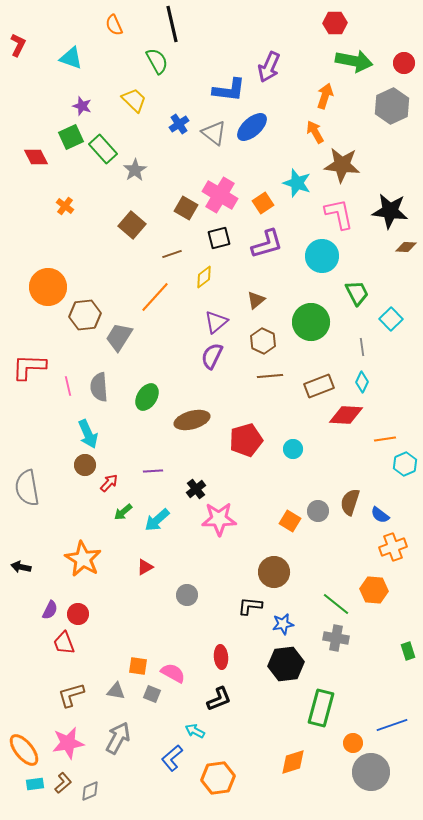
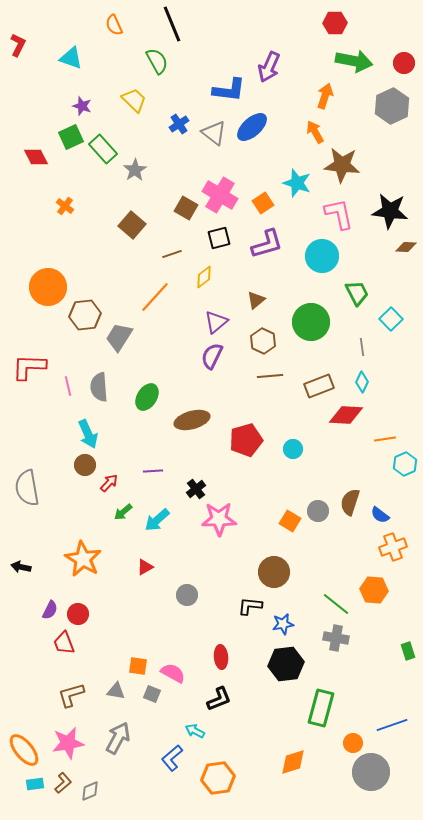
black line at (172, 24): rotated 9 degrees counterclockwise
